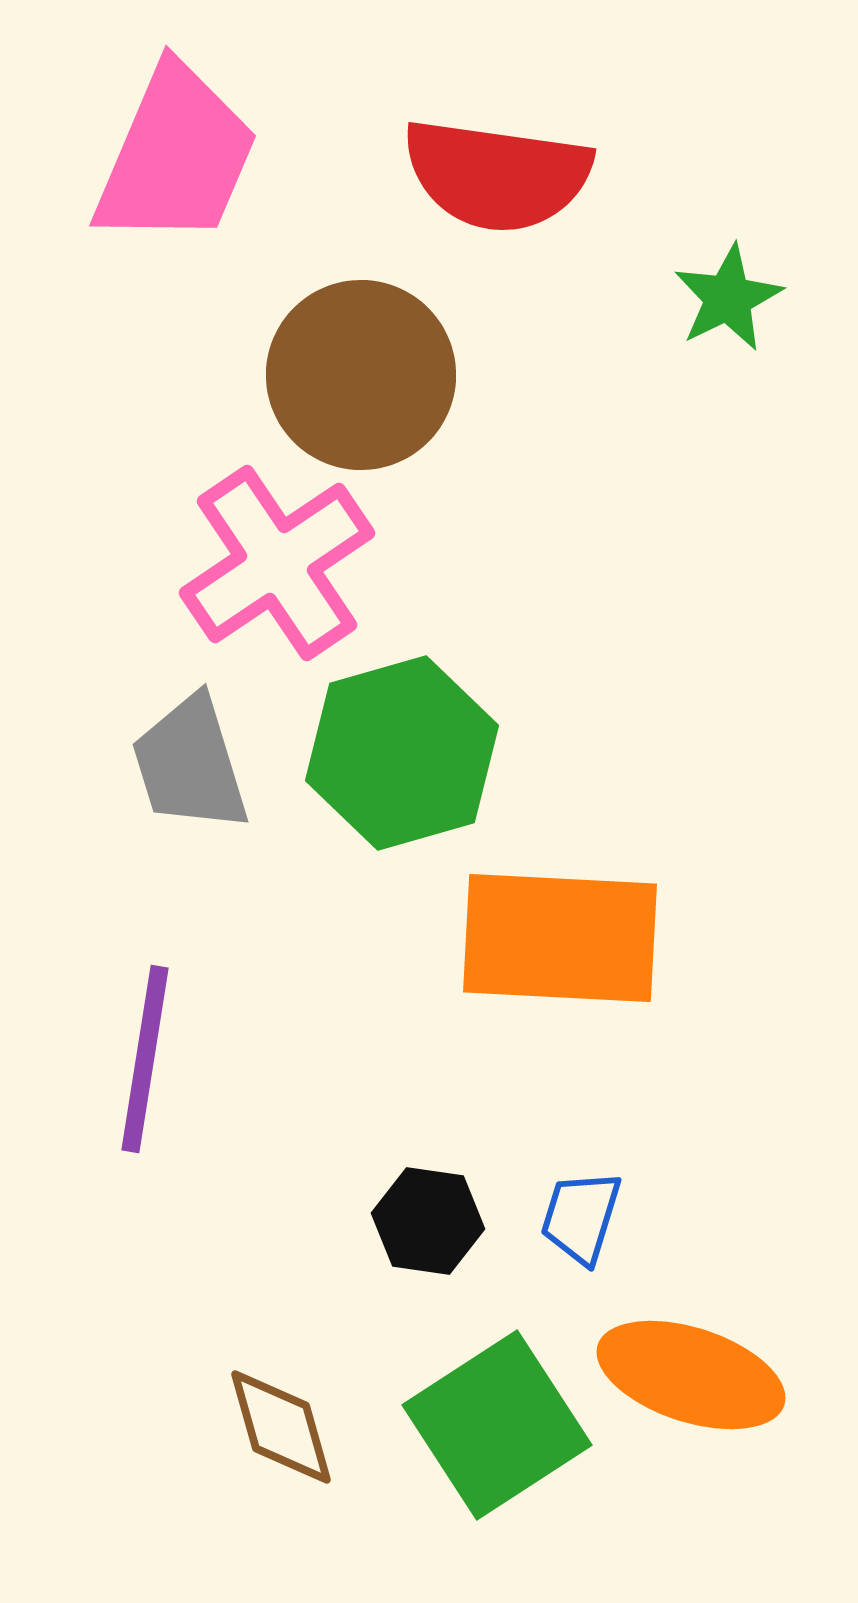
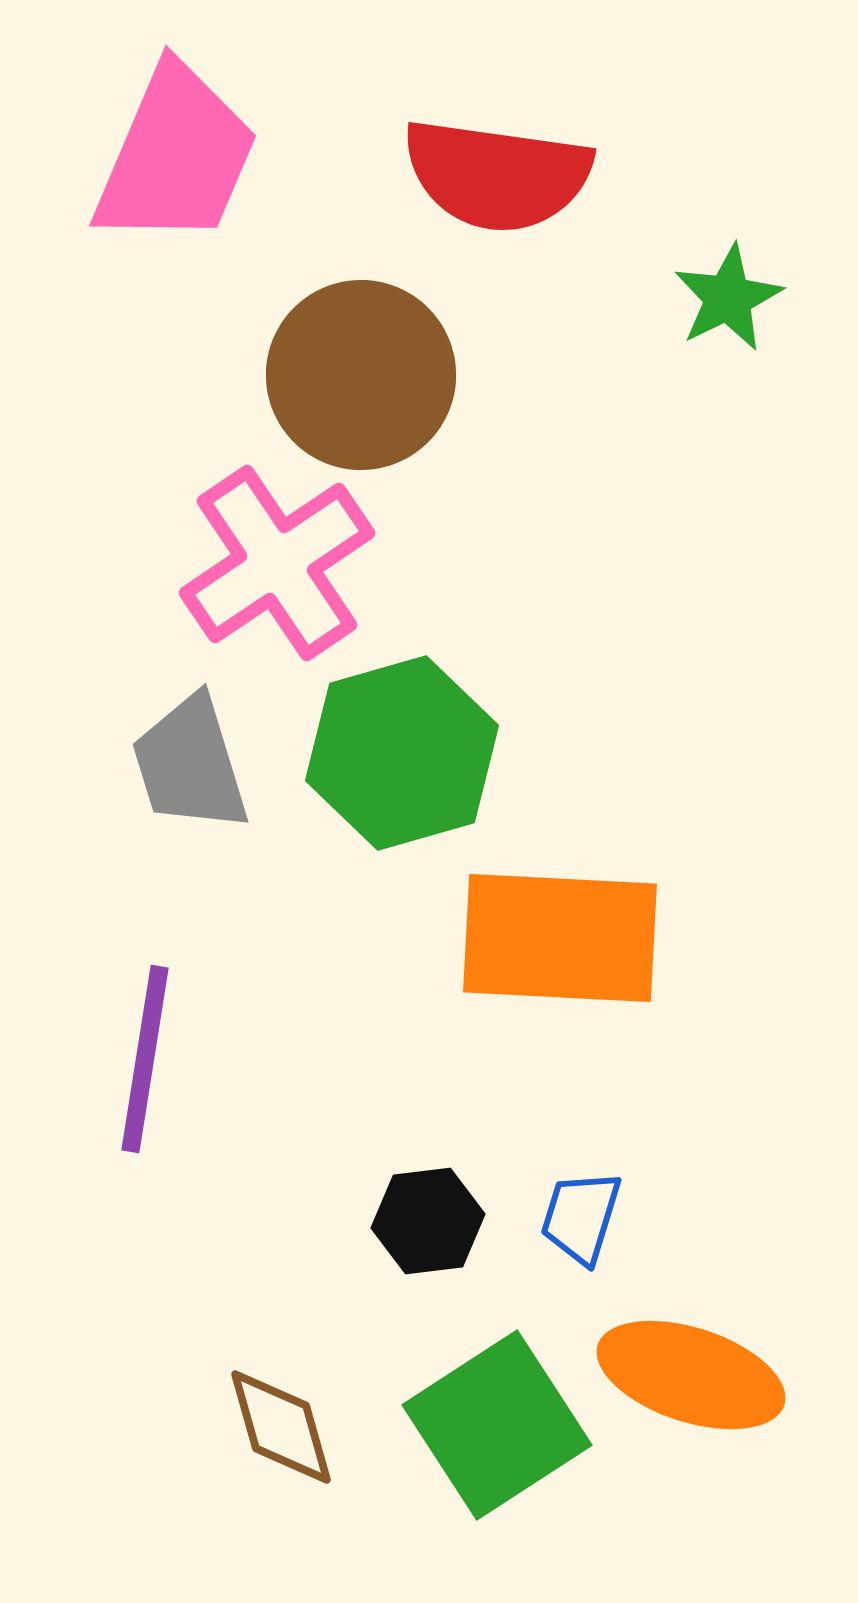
black hexagon: rotated 15 degrees counterclockwise
